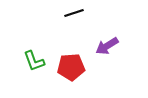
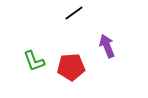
black line: rotated 18 degrees counterclockwise
purple arrow: rotated 100 degrees clockwise
